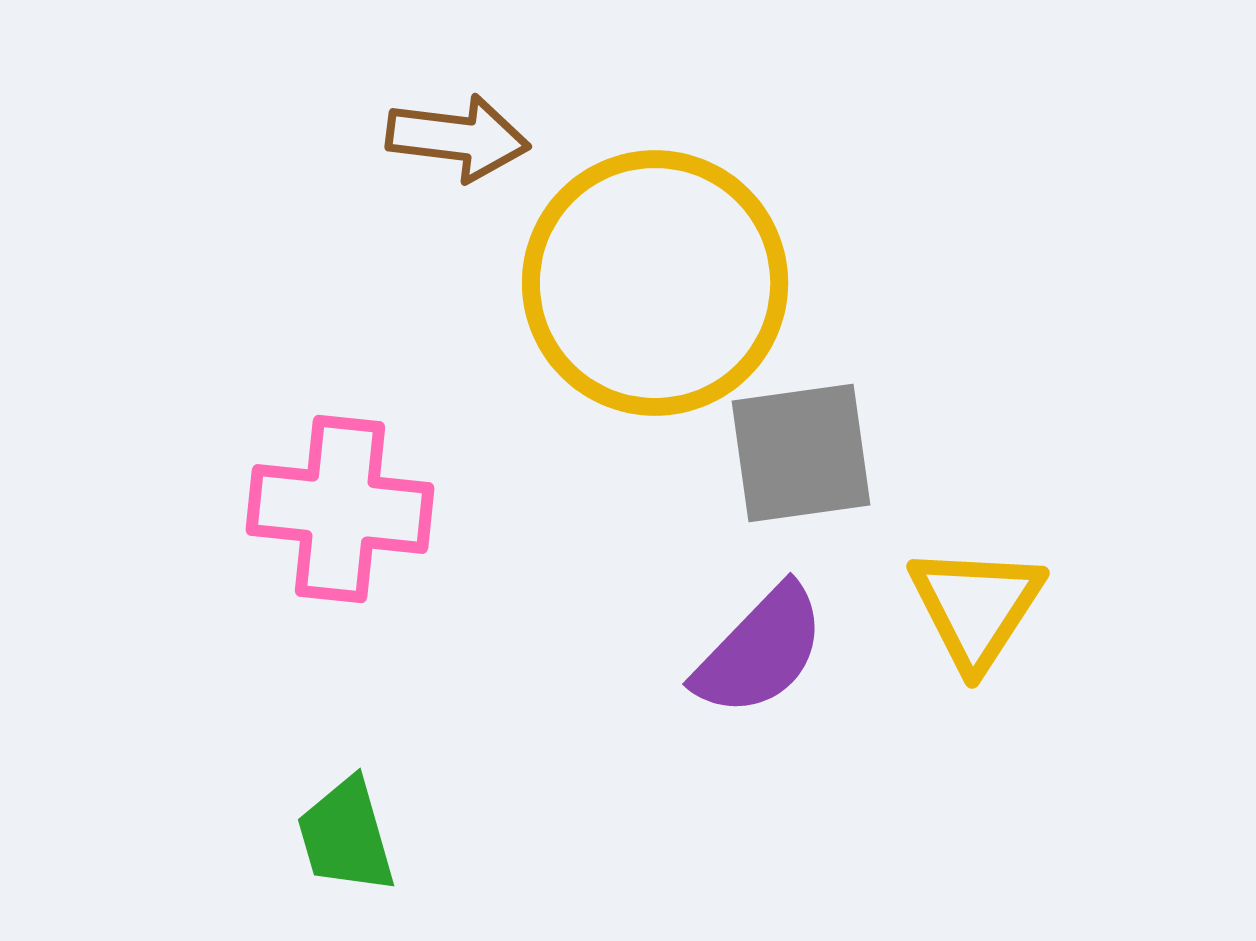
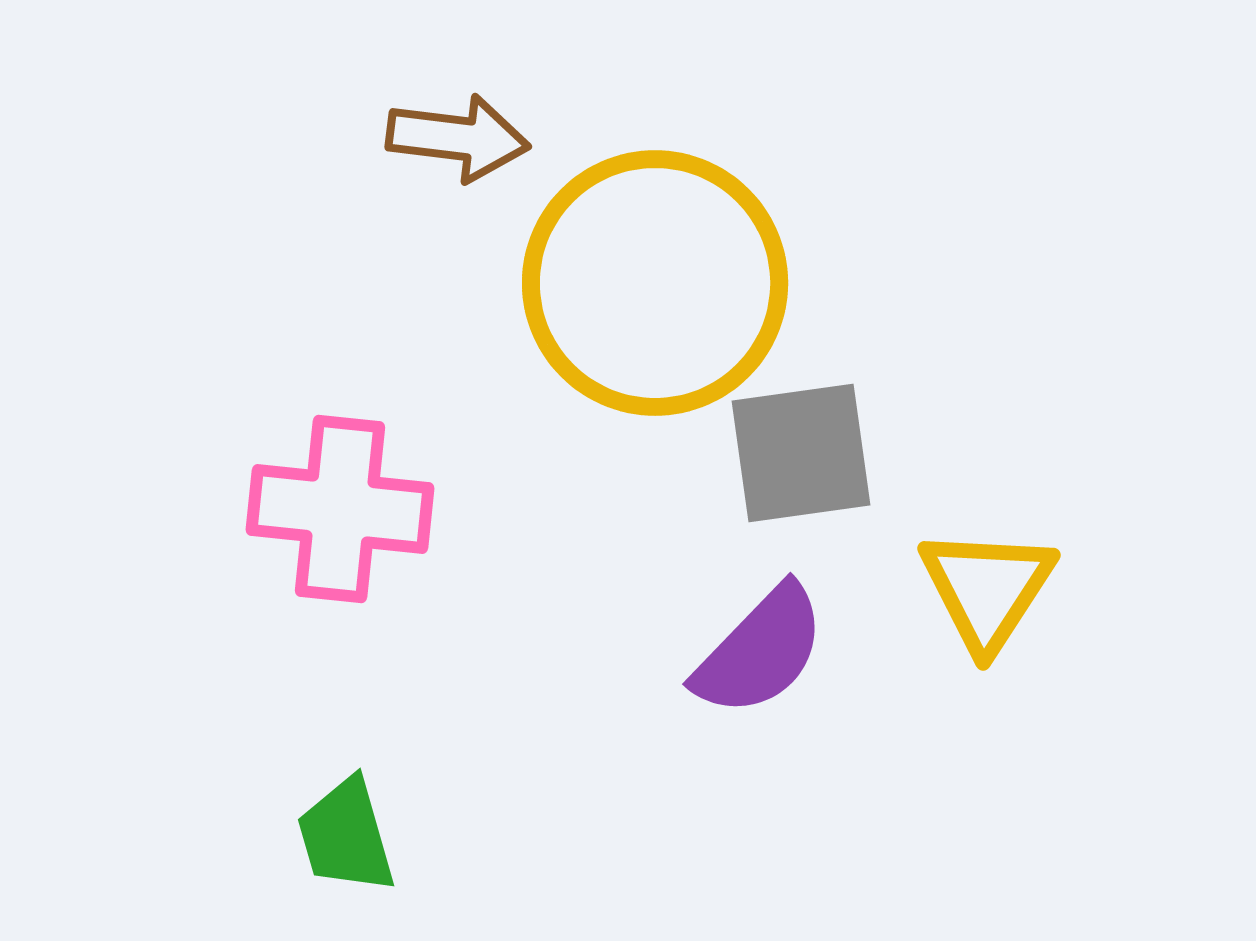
yellow triangle: moved 11 px right, 18 px up
